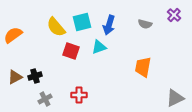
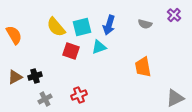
cyan square: moved 5 px down
orange semicircle: moved 1 px right; rotated 96 degrees clockwise
orange trapezoid: rotated 20 degrees counterclockwise
red cross: rotated 21 degrees counterclockwise
